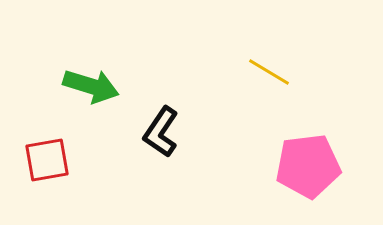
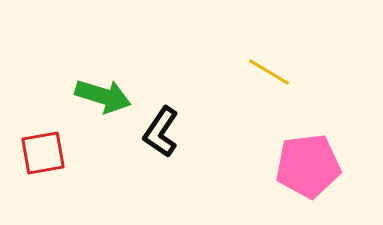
green arrow: moved 12 px right, 10 px down
red square: moved 4 px left, 7 px up
